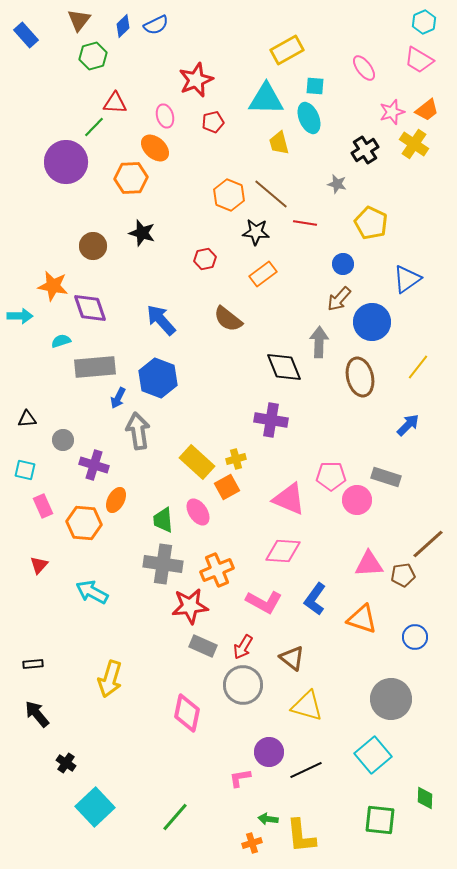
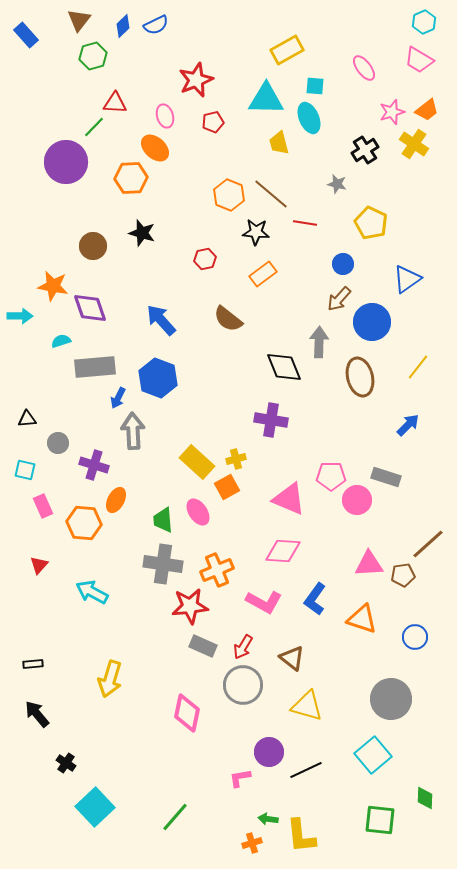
gray arrow at (138, 431): moved 5 px left; rotated 6 degrees clockwise
gray circle at (63, 440): moved 5 px left, 3 px down
